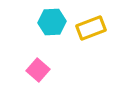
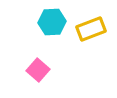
yellow rectangle: moved 1 px down
